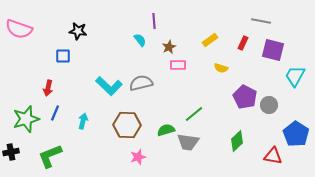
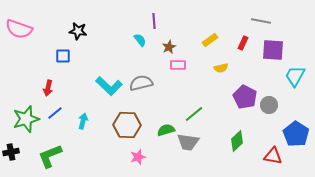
purple square: rotated 10 degrees counterclockwise
yellow semicircle: rotated 32 degrees counterclockwise
blue line: rotated 28 degrees clockwise
